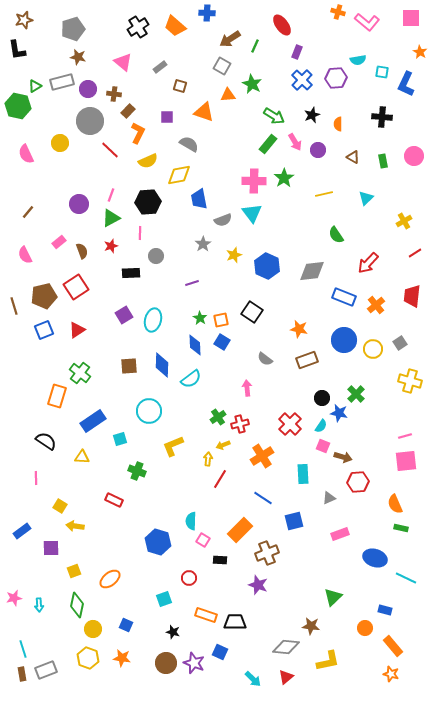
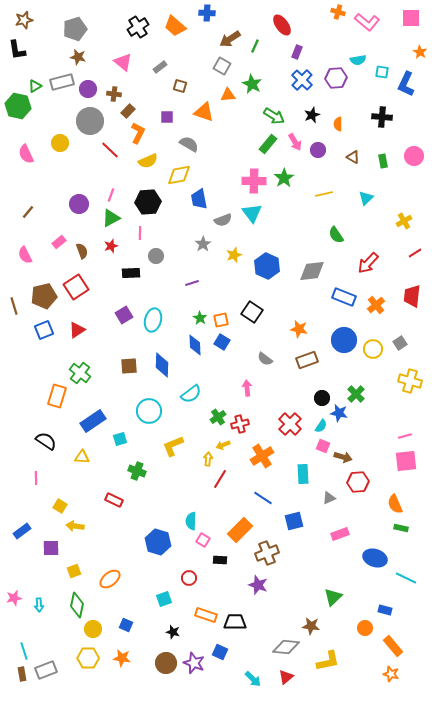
gray pentagon at (73, 29): moved 2 px right
cyan semicircle at (191, 379): moved 15 px down
cyan line at (23, 649): moved 1 px right, 2 px down
yellow hexagon at (88, 658): rotated 20 degrees counterclockwise
